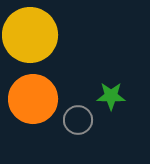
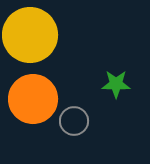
green star: moved 5 px right, 12 px up
gray circle: moved 4 px left, 1 px down
